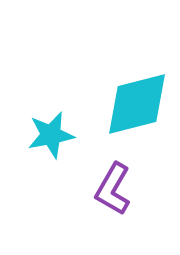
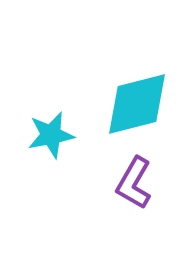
purple L-shape: moved 21 px right, 6 px up
